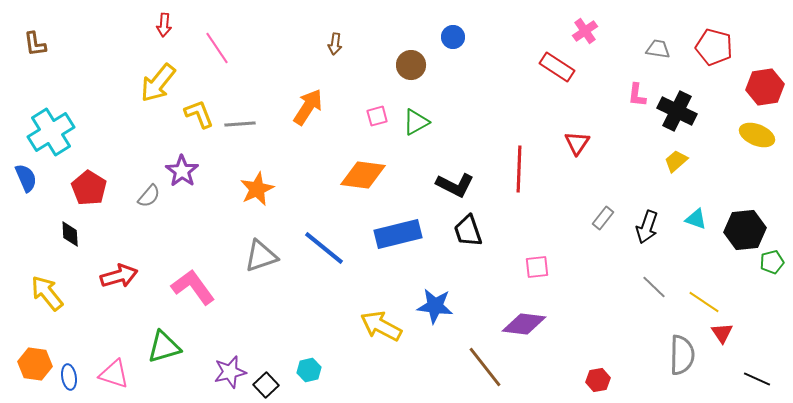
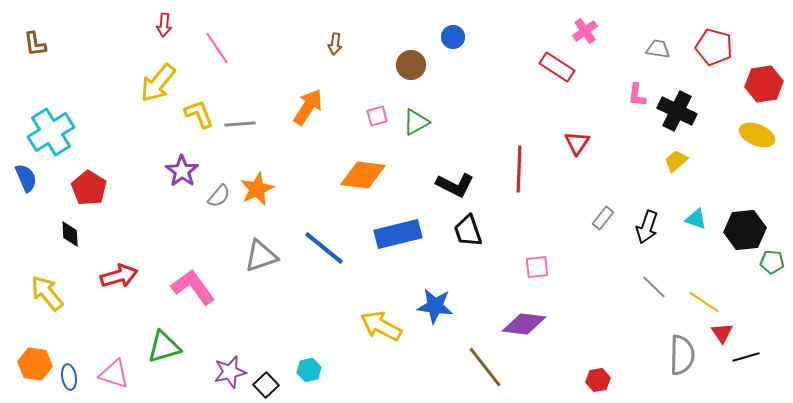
red hexagon at (765, 87): moved 1 px left, 3 px up
gray semicircle at (149, 196): moved 70 px right
green pentagon at (772, 262): rotated 20 degrees clockwise
black line at (757, 379): moved 11 px left, 22 px up; rotated 40 degrees counterclockwise
